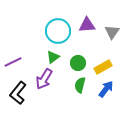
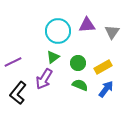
green semicircle: rotated 98 degrees clockwise
